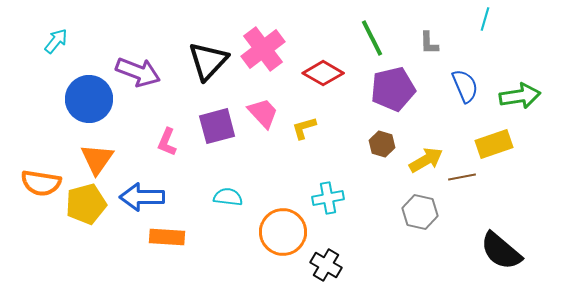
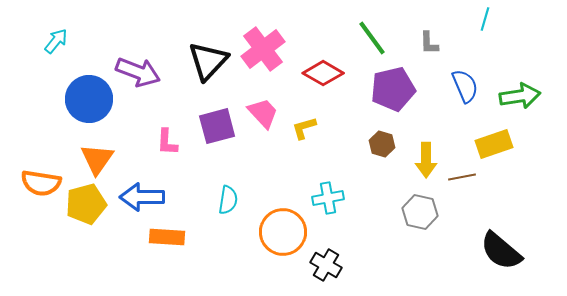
green line: rotated 9 degrees counterclockwise
pink L-shape: rotated 20 degrees counterclockwise
yellow arrow: rotated 120 degrees clockwise
cyan semicircle: moved 3 px down; rotated 92 degrees clockwise
